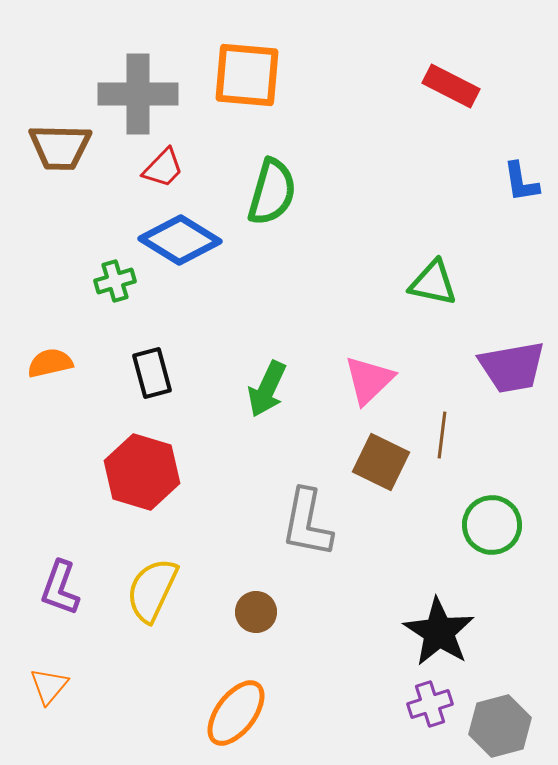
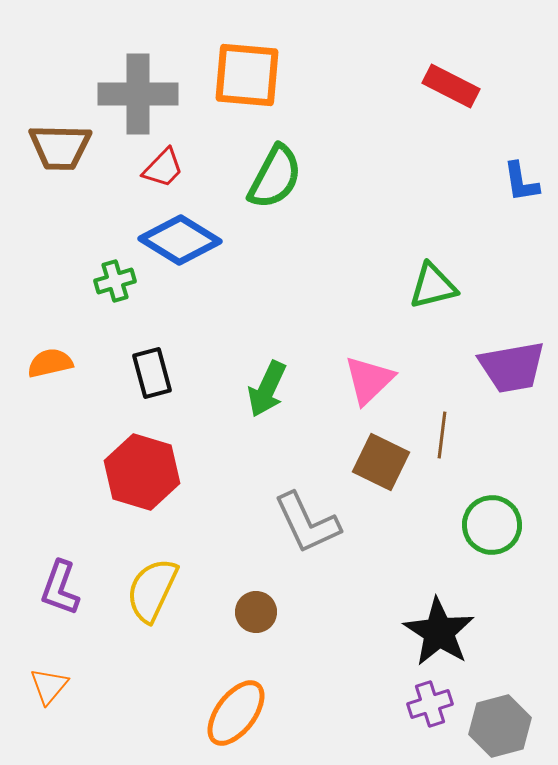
green semicircle: moved 3 px right, 15 px up; rotated 12 degrees clockwise
green triangle: moved 3 px down; rotated 26 degrees counterclockwise
gray L-shape: rotated 36 degrees counterclockwise
